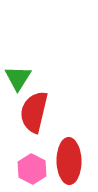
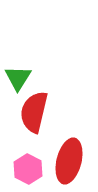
red ellipse: rotated 15 degrees clockwise
pink hexagon: moved 4 px left
